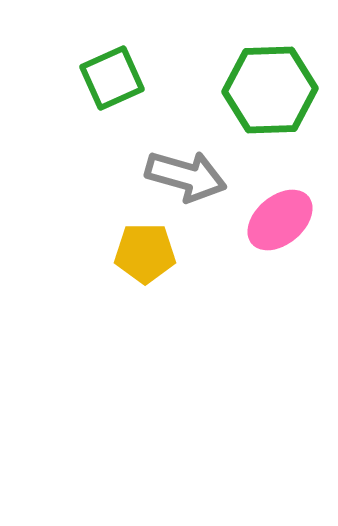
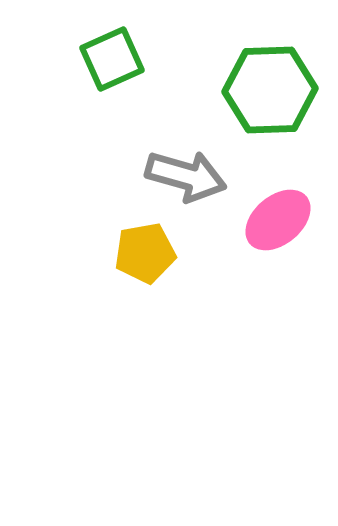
green square: moved 19 px up
pink ellipse: moved 2 px left
yellow pentagon: rotated 10 degrees counterclockwise
